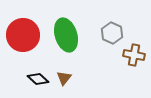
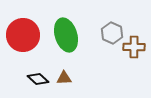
brown cross: moved 8 px up; rotated 10 degrees counterclockwise
brown triangle: rotated 49 degrees clockwise
